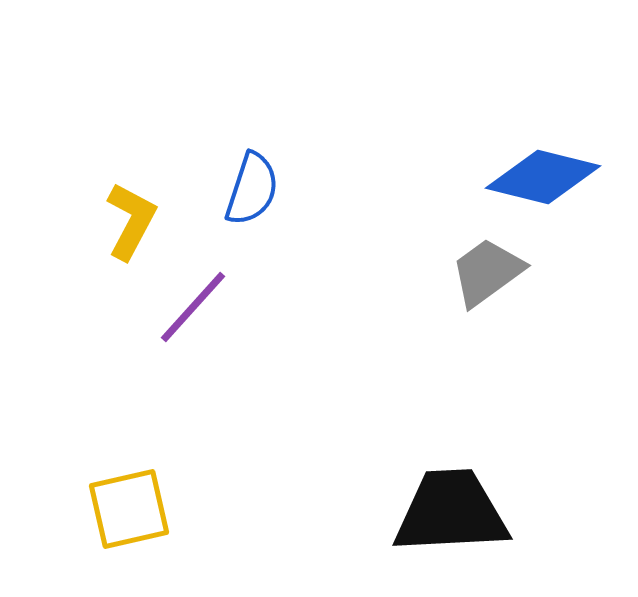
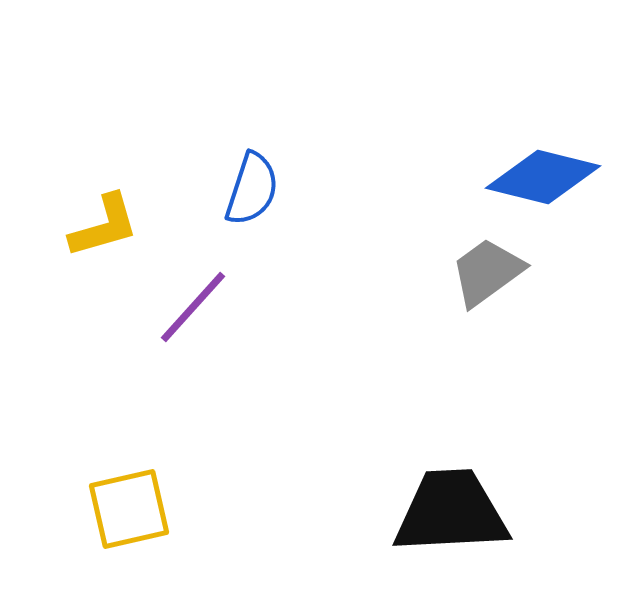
yellow L-shape: moved 27 px left, 5 px down; rotated 46 degrees clockwise
